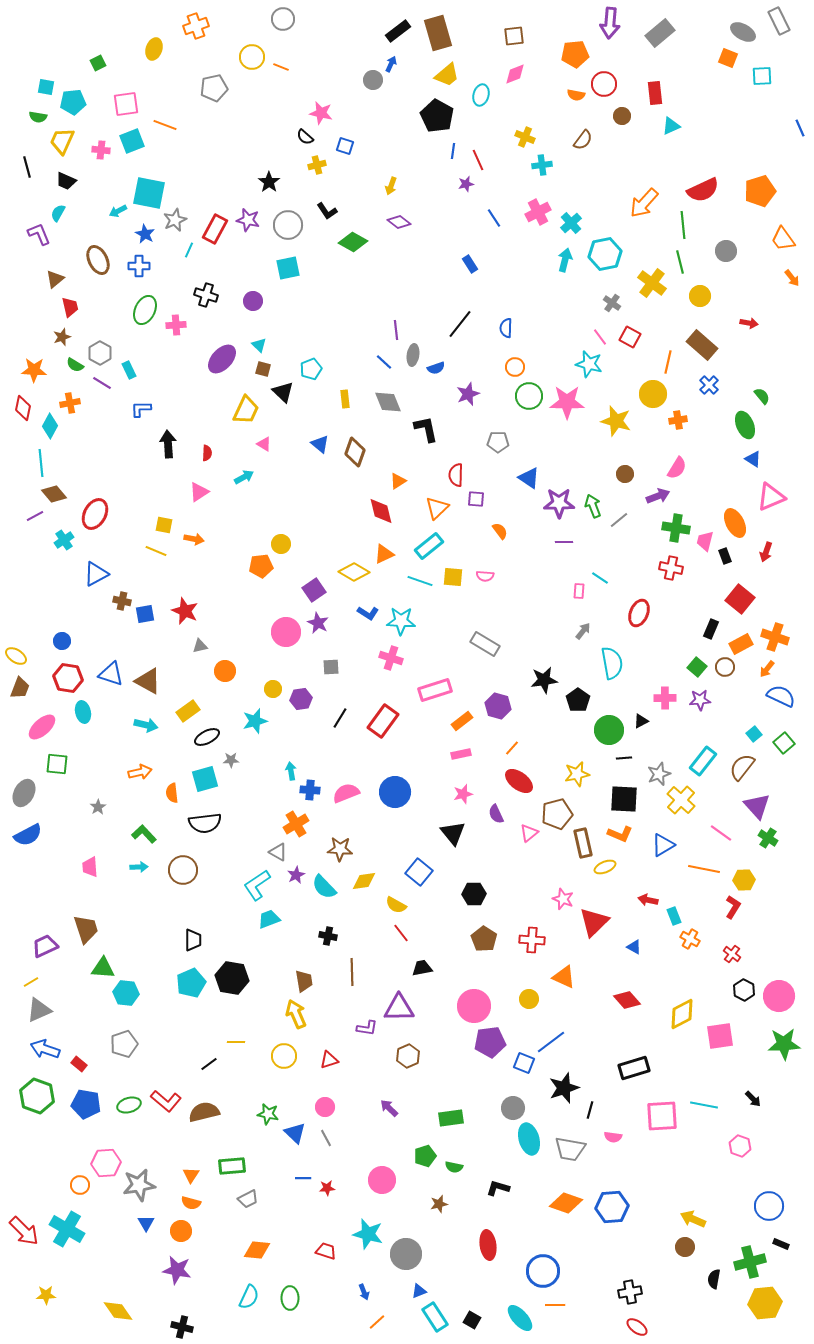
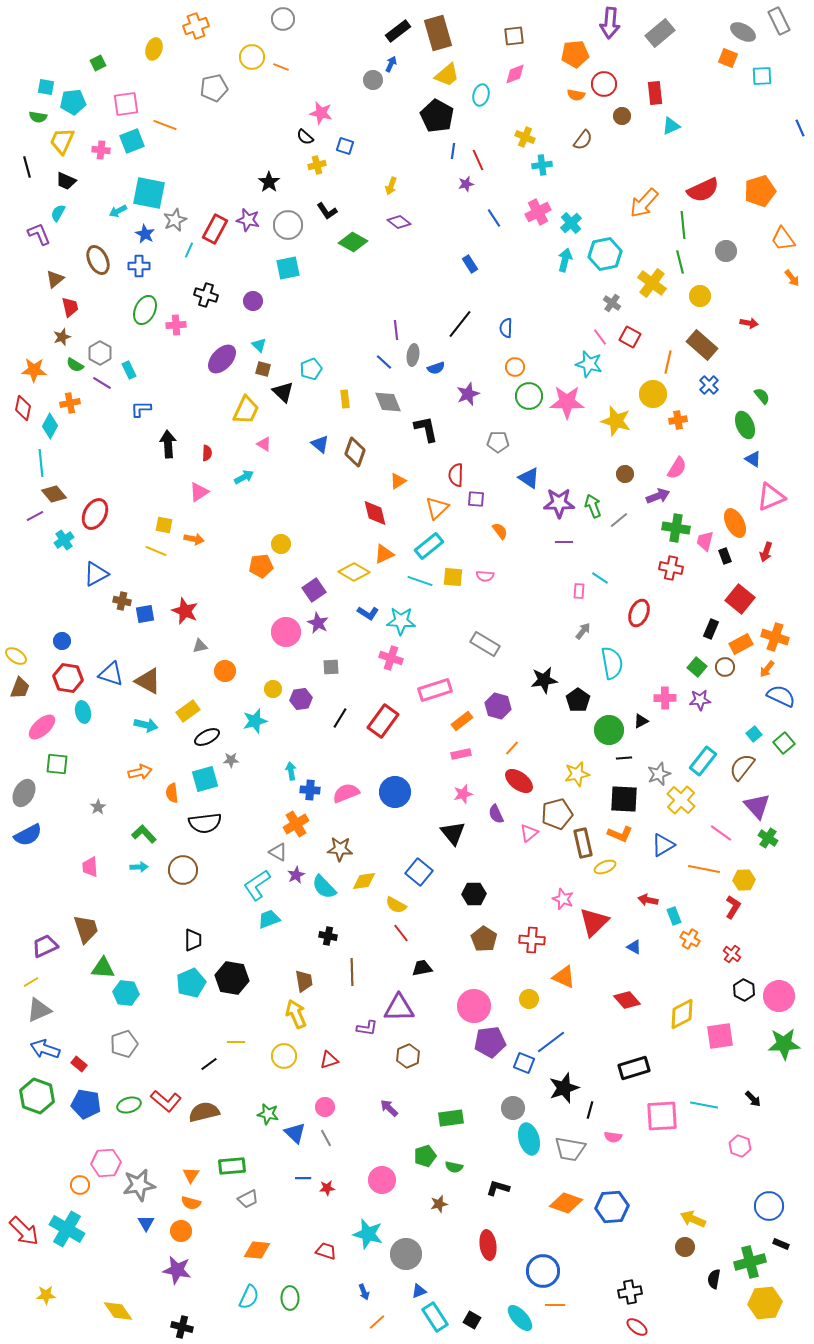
red diamond at (381, 511): moved 6 px left, 2 px down
